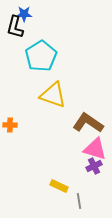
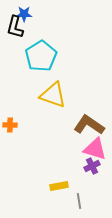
brown L-shape: moved 1 px right, 2 px down
purple cross: moved 2 px left
yellow rectangle: rotated 36 degrees counterclockwise
